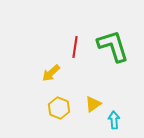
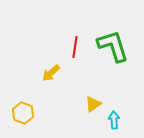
yellow hexagon: moved 36 px left, 5 px down
